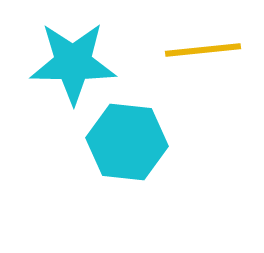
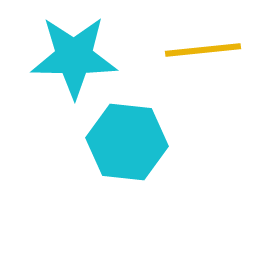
cyan star: moved 1 px right, 6 px up
